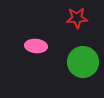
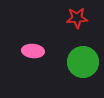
pink ellipse: moved 3 px left, 5 px down
